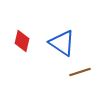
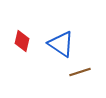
blue triangle: moved 1 px left, 1 px down
